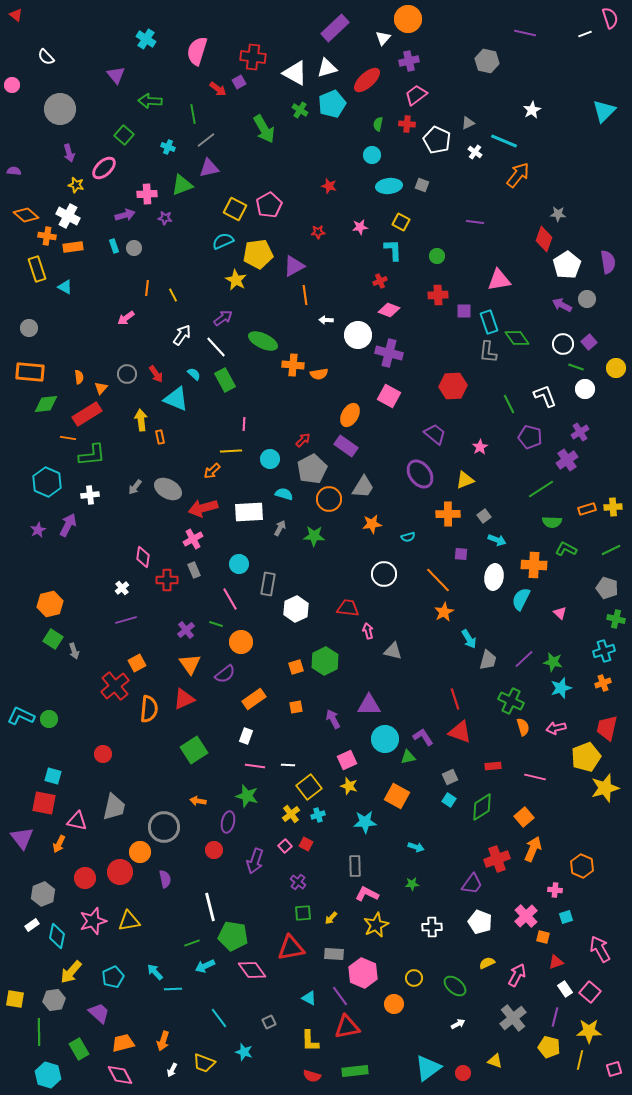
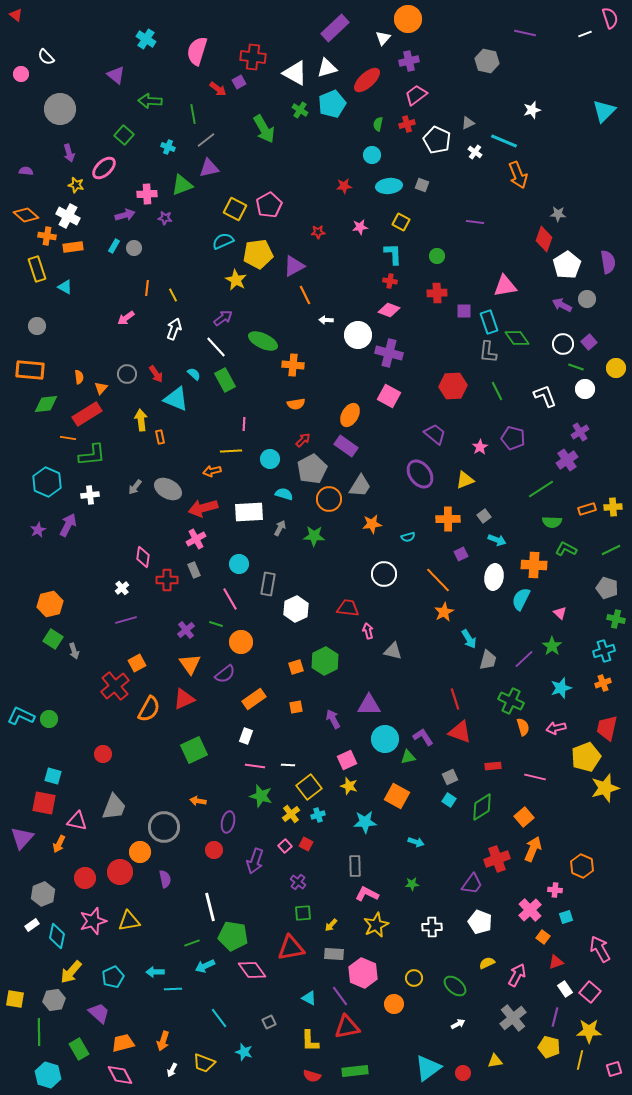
purple triangle at (116, 75): rotated 12 degrees counterclockwise
pink circle at (12, 85): moved 9 px right, 11 px up
white star at (532, 110): rotated 12 degrees clockwise
red cross at (407, 124): rotated 21 degrees counterclockwise
purple semicircle at (14, 171): moved 12 px right
orange arrow at (518, 175): rotated 120 degrees clockwise
red star at (329, 186): moved 15 px right; rotated 21 degrees counterclockwise
cyan rectangle at (114, 246): rotated 48 degrees clockwise
cyan L-shape at (393, 250): moved 4 px down
pink triangle at (499, 280): moved 6 px right, 6 px down
red cross at (380, 281): moved 10 px right; rotated 32 degrees clockwise
orange line at (305, 295): rotated 18 degrees counterclockwise
red cross at (438, 295): moved 1 px left, 2 px up
gray circle at (29, 328): moved 8 px right, 2 px up
white arrow at (182, 335): moved 8 px left, 6 px up; rotated 15 degrees counterclockwise
orange rectangle at (30, 372): moved 2 px up
orange semicircle at (319, 374): moved 23 px left, 30 px down
green line at (509, 404): moved 12 px left, 13 px up
purple pentagon at (530, 437): moved 17 px left, 1 px down
orange arrow at (212, 471): rotated 30 degrees clockwise
gray trapezoid at (363, 487): moved 3 px left, 1 px up
orange cross at (448, 514): moved 5 px down
pink cross at (193, 539): moved 3 px right
purple square at (461, 554): rotated 32 degrees counterclockwise
green star at (553, 662): moved 1 px left, 16 px up; rotated 24 degrees clockwise
orange semicircle at (149, 709): rotated 24 degrees clockwise
green square at (194, 750): rotated 8 degrees clockwise
green star at (247, 796): moved 14 px right
gray trapezoid at (114, 807): rotated 8 degrees clockwise
purple triangle at (22, 838): rotated 20 degrees clockwise
cyan arrow at (416, 847): moved 5 px up
pink cross at (526, 916): moved 4 px right, 6 px up
yellow arrow at (331, 918): moved 7 px down
orange square at (543, 937): rotated 24 degrees clockwise
cyan arrow at (155, 972): rotated 48 degrees counterclockwise
yellow triangle at (495, 1061): rotated 28 degrees counterclockwise
